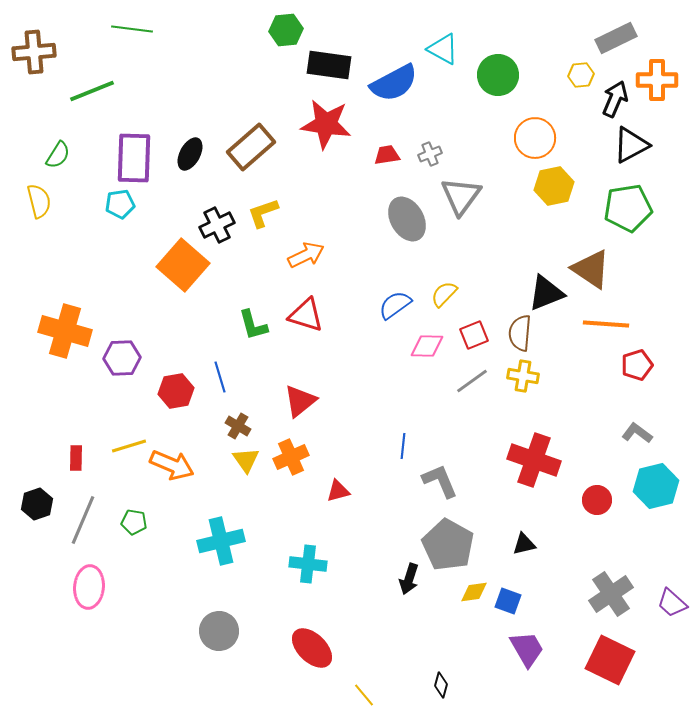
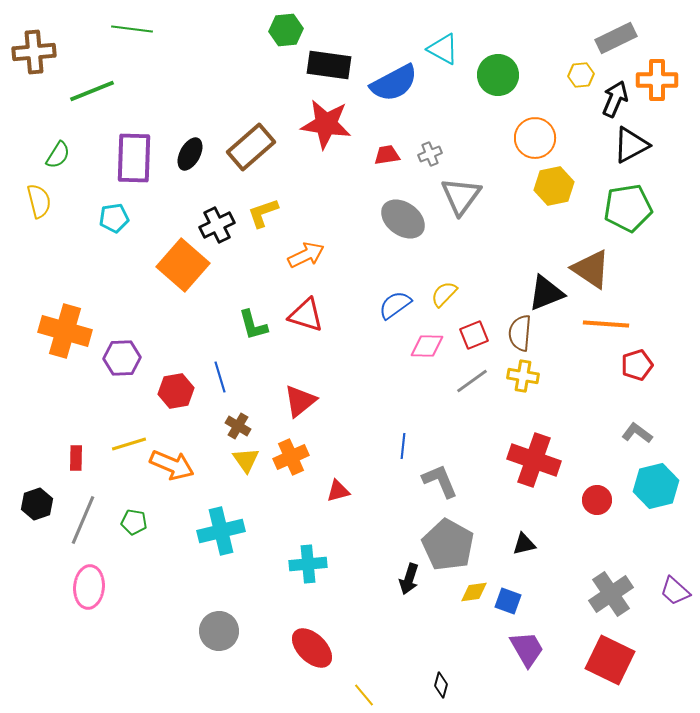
cyan pentagon at (120, 204): moved 6 px left, 14 px down
gray ellipse at (407, 219): moved 4 px left; rotated 24 degrees counterclockwise
yellow line at (129, 446): moved 2 px up
cyan cross at (221, 541): moved 10 px up
cyan cross at (308, 564): rotated 12 degrees counterclockwise
purple trapezoid at (672, 603): moved 3 px right, 12 px up
